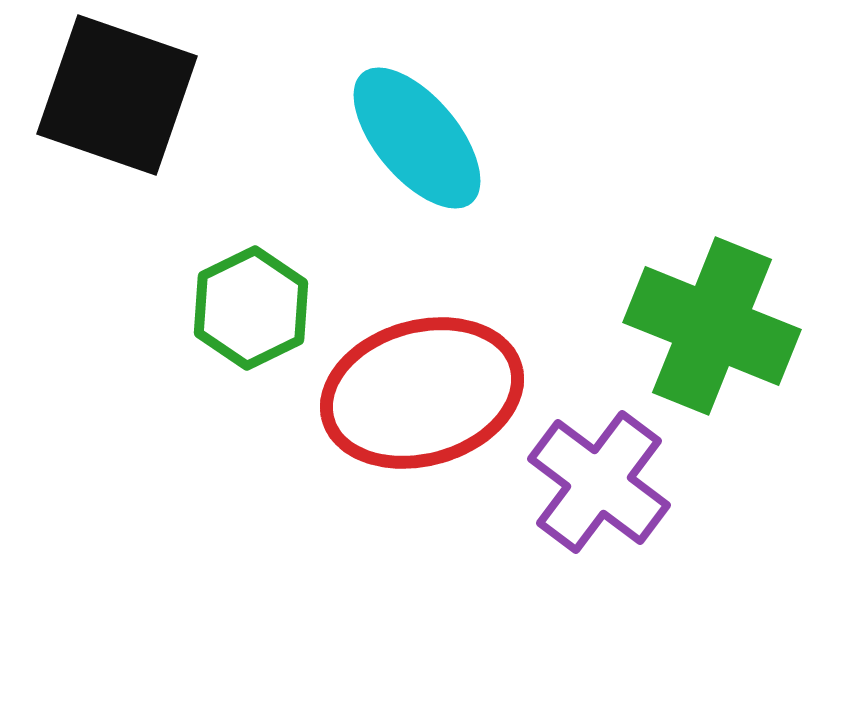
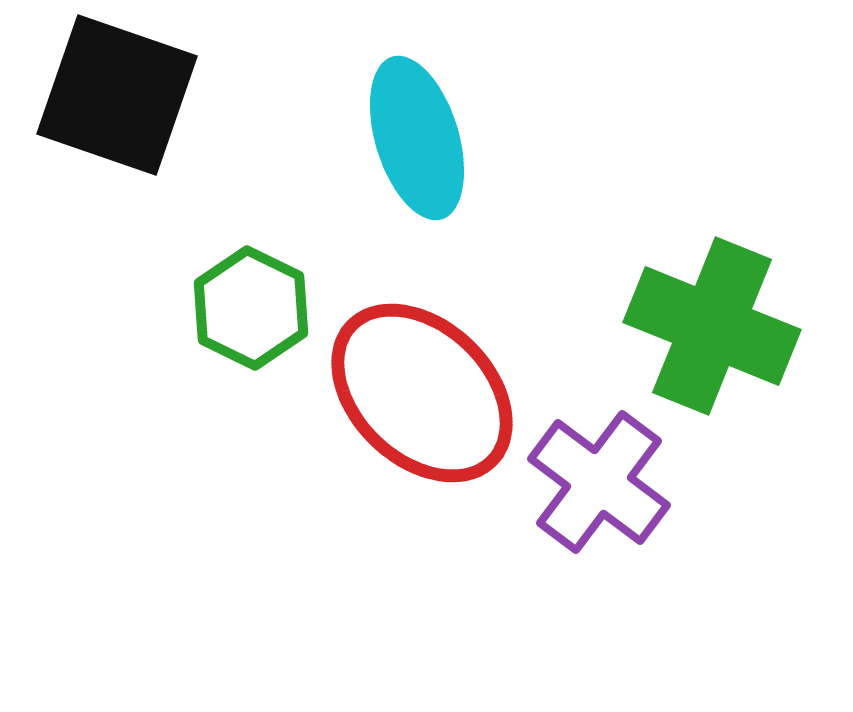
cyan ellipse: rotated 23 degrees clockwise
green hexagon: rotated 8 degrees counterclockwise
red ellipse: rotated 60 degrees clockwise
